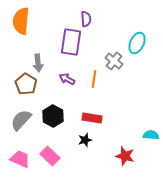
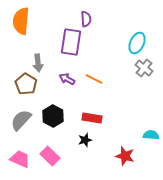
gray cross: moved 30 px right, 7 px down
orange line: rotated 72 degrees counterclockwise
